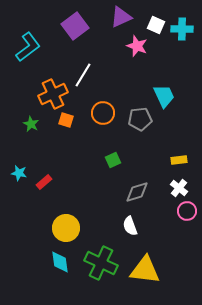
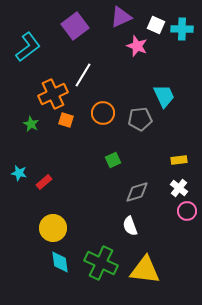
yellow circle: moved 13 px left
